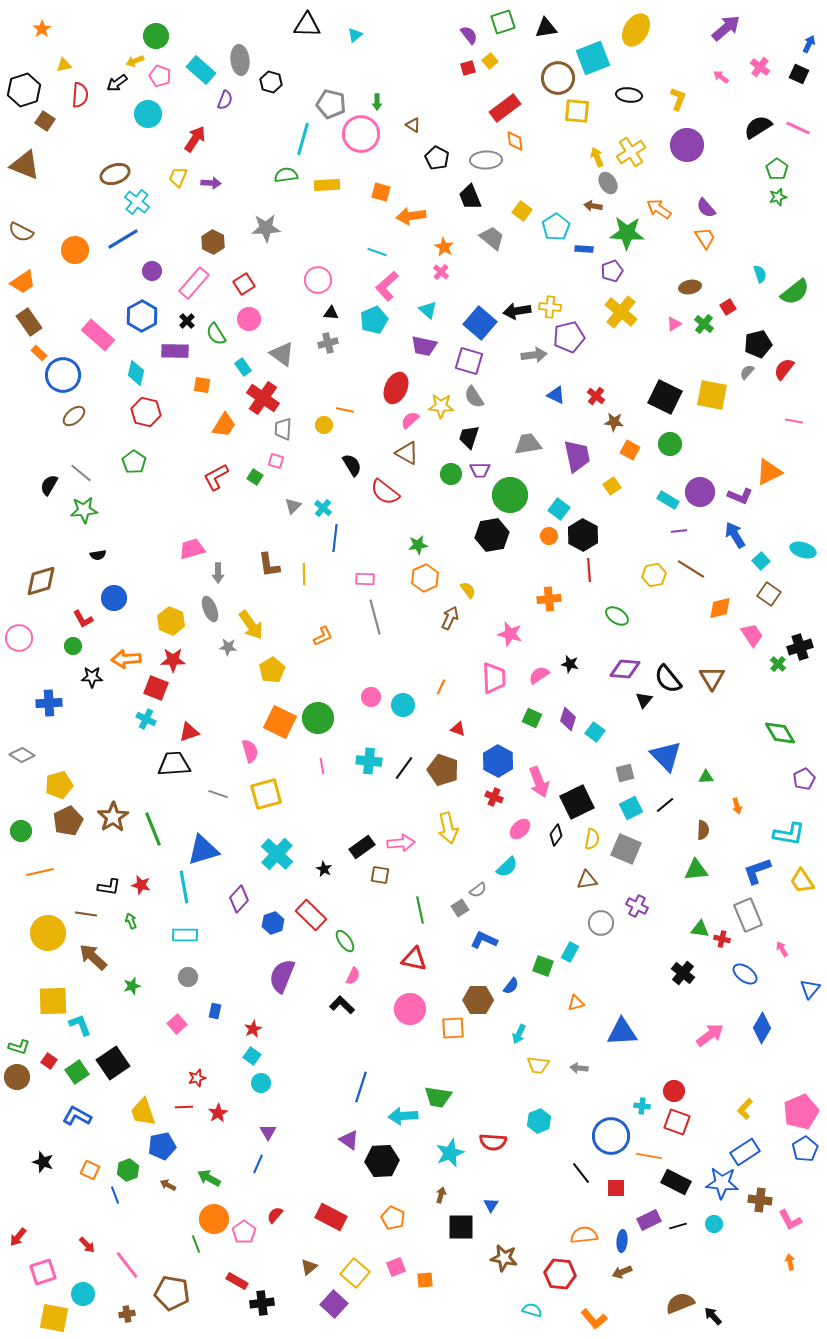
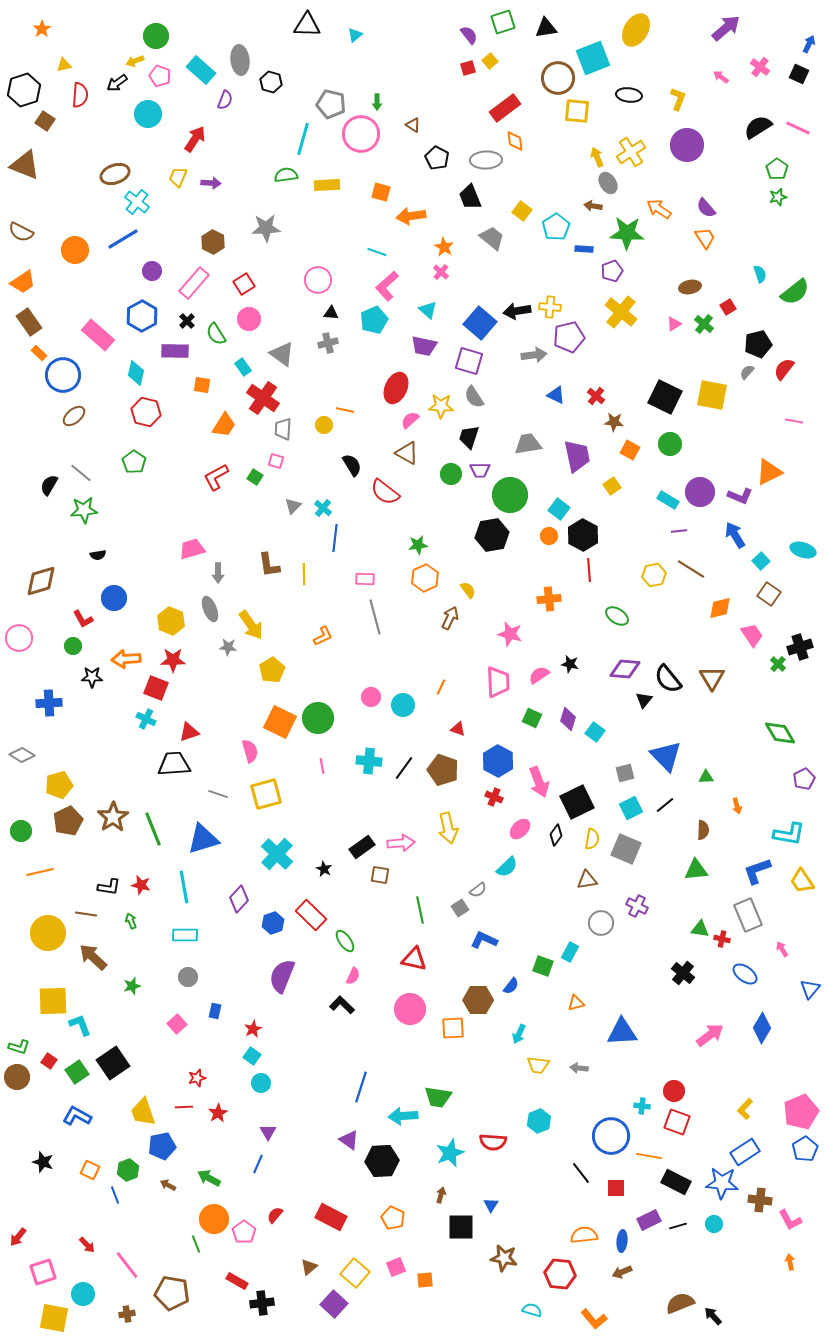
pink trapezoid at (494, 678): moved 4 px right, 4 px down
blue triangle at (203, 850): moved 11 px up
